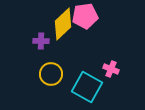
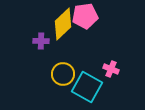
yellow circle: moved 12 px right
